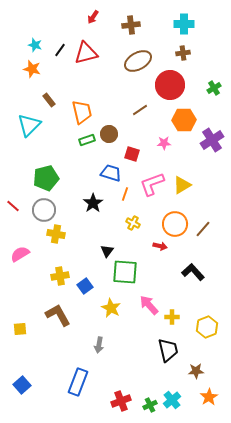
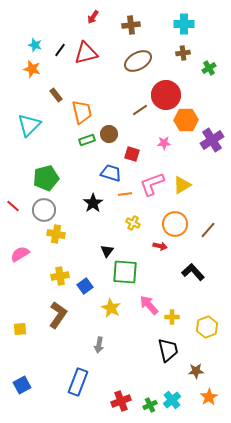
red circle at (170, 85): moved 4 px left, 10 px down
green cross at (214, 88): moved 5 px left, 20 px up
brown rectangle at (49, 100): moved 7 px right, 5 px up
orange hexagon at (184, 120): moved 2 px right
orange line at (125, 194): rotated 64 degrees clockwise
brown line at (203, 229): moved 5 px right, 1 px down
brown L-shape at (58, 315): rotated 64 degrees clockwise
blue square at (22, 385): rotated 12 degrees clockwise
